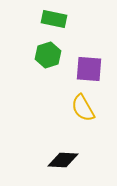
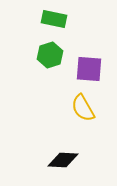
green hexagon: moved 2 px right
